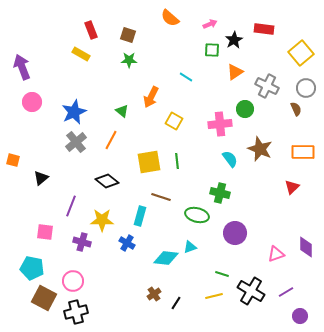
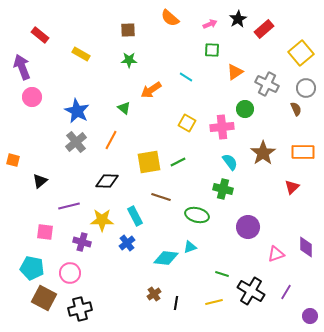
red rectangle at (264, 29): rotated 48 degrees counterclockwise
red rectangle at (91, 30): moved 51 px left, 5 px down; rotated 30 degrees counterclockwise
brown square at (128, 35): moved 5 px up; rotated 21 degrees counterclockwise
black star at (234, 40): moved 4 px right, 21 px up
gray cross at (267, 86): moved 2 px up
orange arrow at (151, 97): moved 7 px up; rotated 30 degrees clockwise
pink circle at (32, 102): moved 5 px up
green triangle at (122, 111): moved 2 px right, 3 px up
blue star at (74, 112): moved 3 px right, 1 px up; rotated 20 degrees counterclockwise
yellow square at (174, 121): moved 13 px right, 2 px down
pink cross at (220, 124): moved 2 px right, 3 px down
brown star at (260, 149): moved 3 px right, 4 px down; rotated 15 degrees clockwise
cyan semicircle at (230, 159): moved 3 px down
green line at (177, 161): moved 1 px right, 1 px down; rotated 70 degrees clockwise
black triangle at (41, 178): moved 1 px left, 3 px down
black diamond at (107, 181): rotated 35 degrees counterclockwise
green cross at (220, 193): moved 3 px right, 4 px up
purple line at (71, 206): moved 2 px left; rotated 55 degrees clockwise
cyan rectangle at (140, 216): moved 5 px left; rotated 42 degrees counterclockwise
purple circle at (235, 233): moved 13 px right, 6 px up
blue cross at (127, 243): rotated 21 degrees clockwise
pink circle at (73, 281): moved 3 px left, 8 px up
purple line at (286, 292): rotated 28 degrees counterclockwise
yellow line at (214, 296): moved 6 px down
black line at (176, 303): rotated 24 degrees counterclockwise
black cross at (76, 312): moved 4 px right, 3 px up
purple circle at (300, 316): moved 10 px right
